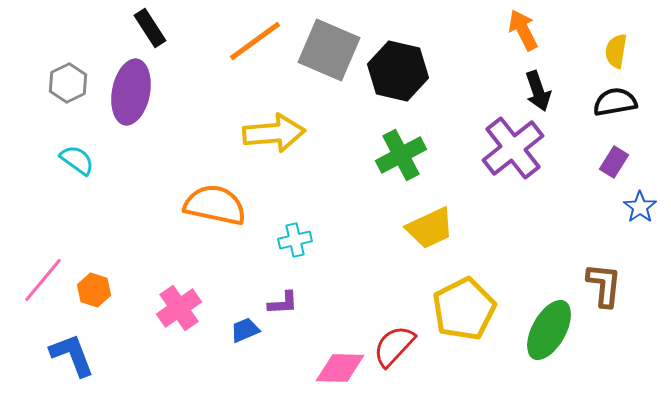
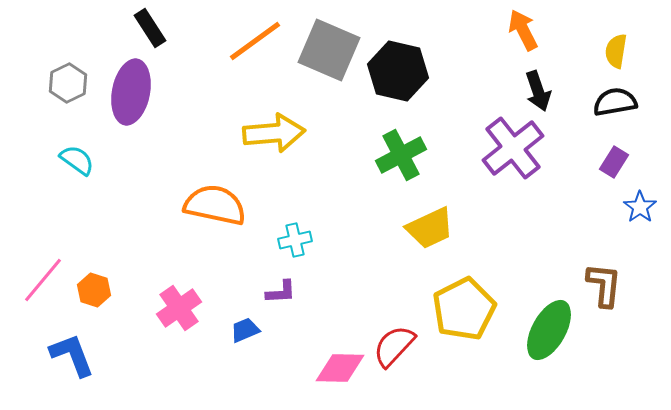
purple L-shape: moved 2 px left, 11 px up
